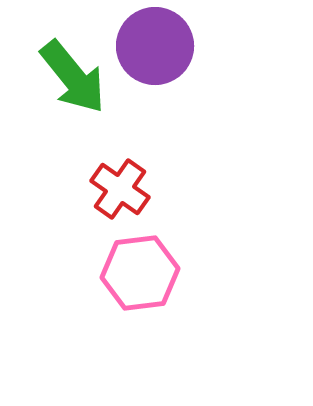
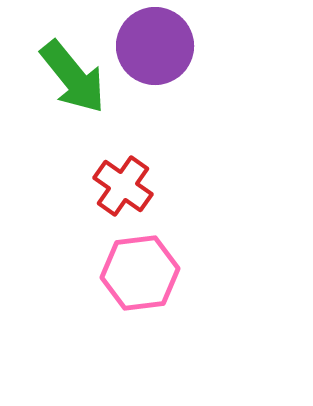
red cross: moved 3 px right, 3 px up
